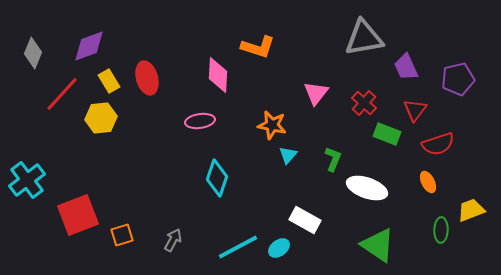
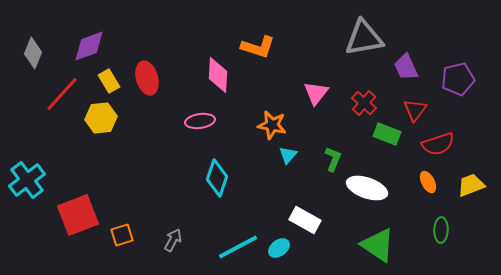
yellow trapezoid: moved 25 px up
